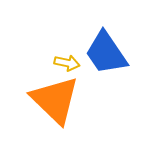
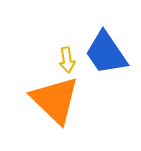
yellow arrow: moved 3 px up; rotated 70 degrees clockwise
